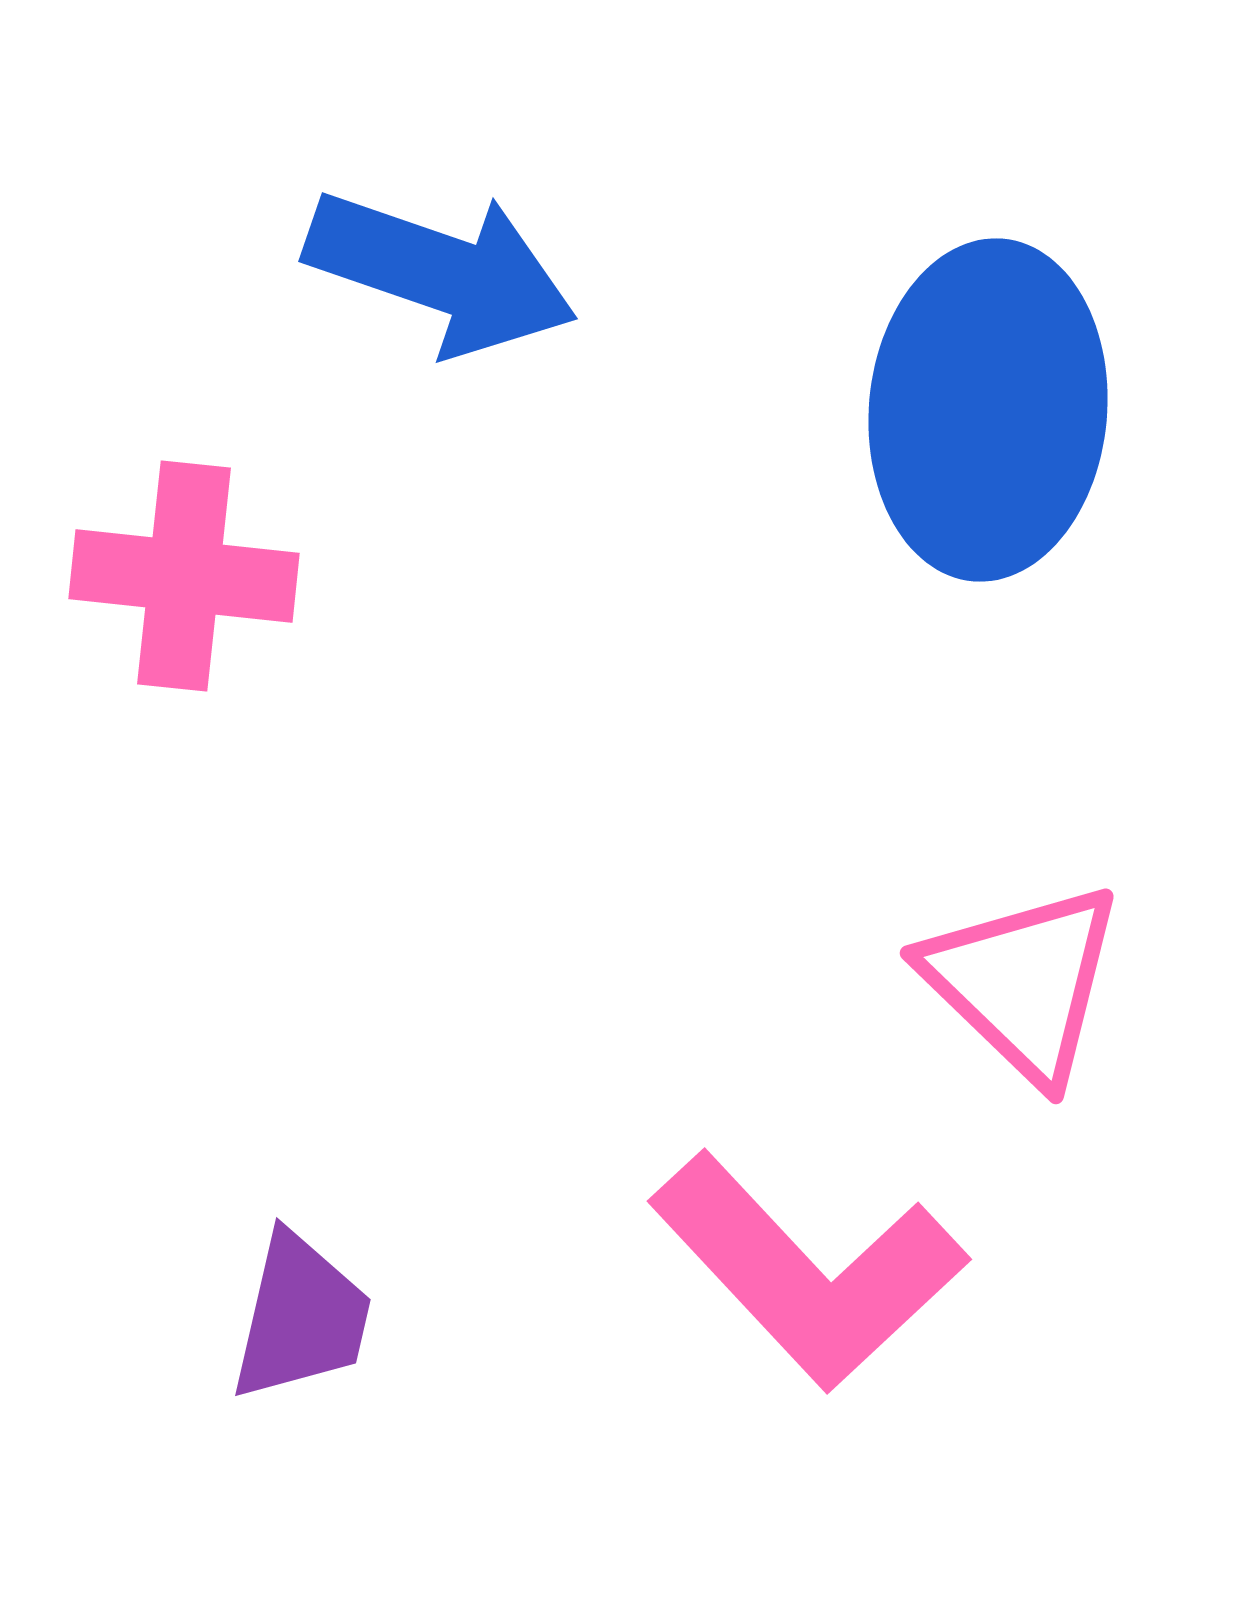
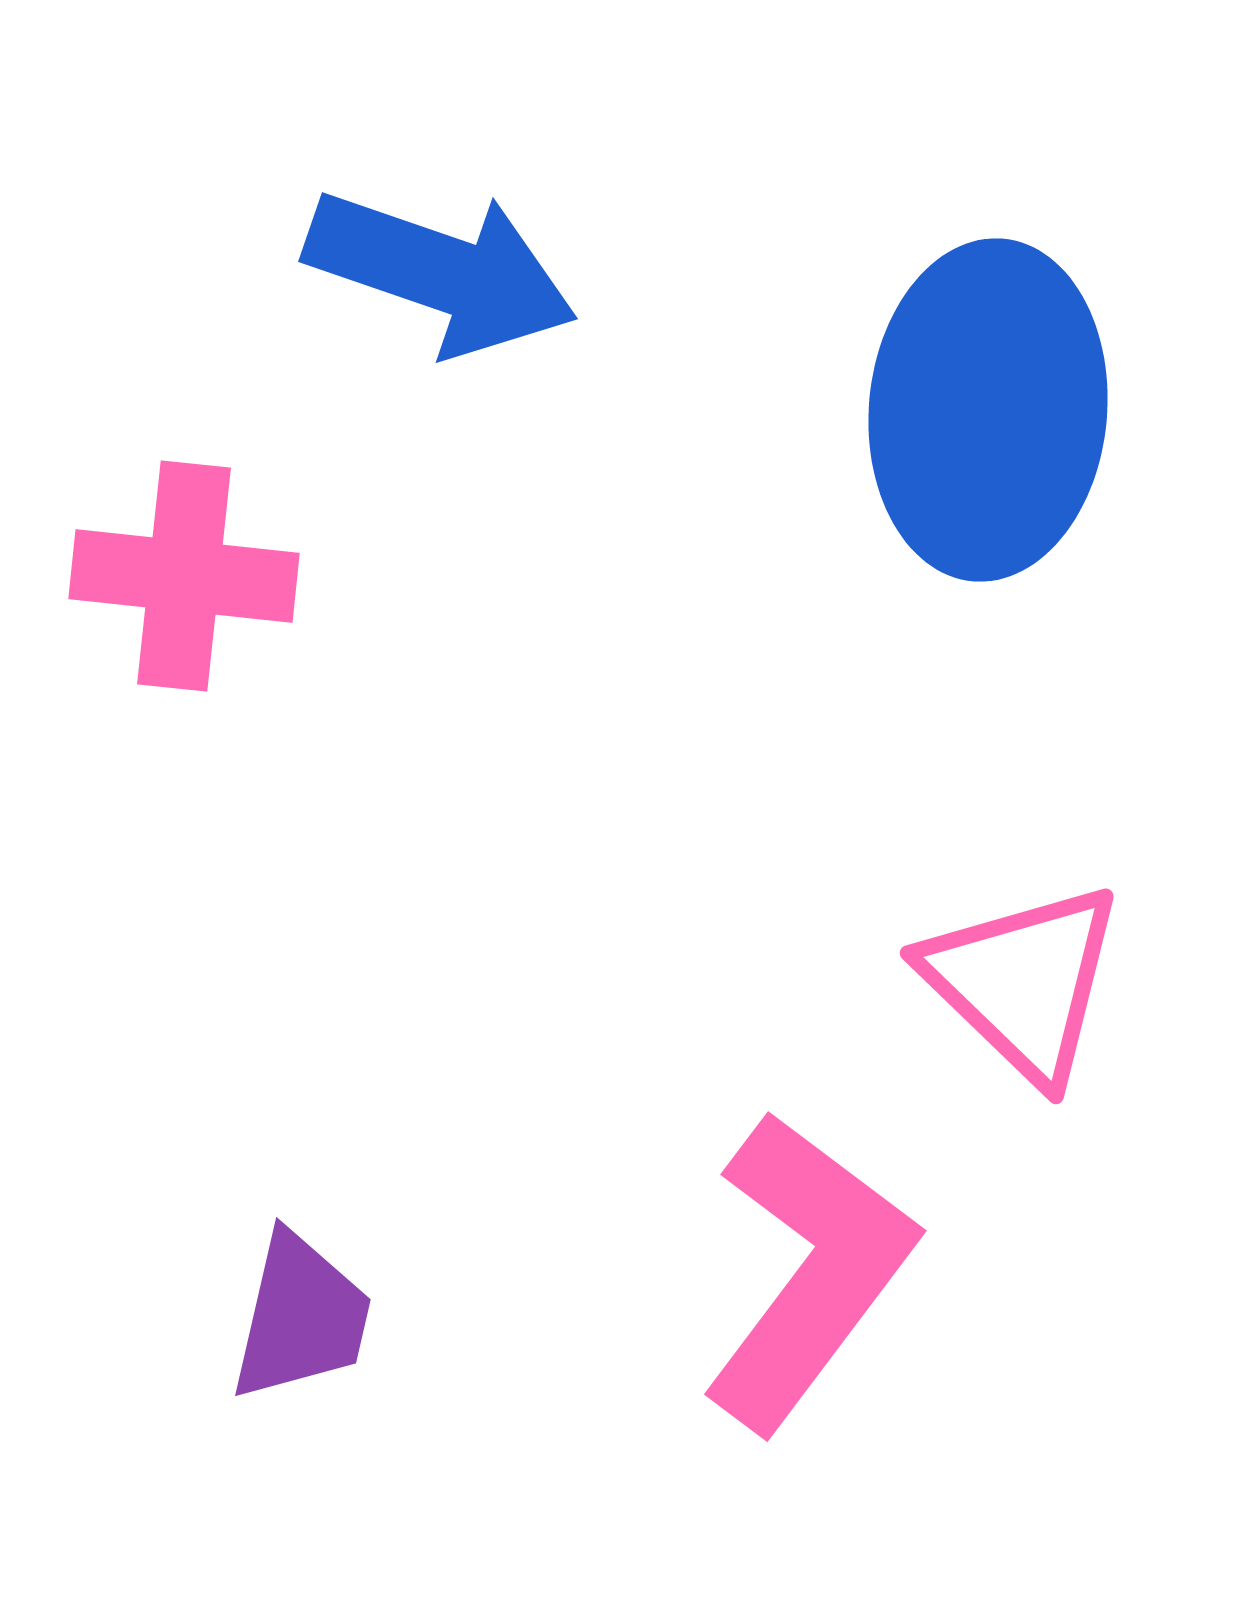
pink L-shape: rotated 100 degrees counterclockwise
